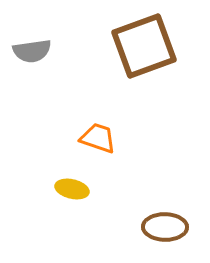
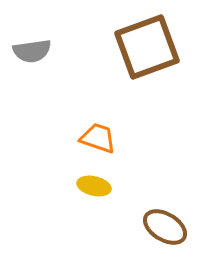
brown square: moved 3 px right, 1 px down
yellow ellipse: moved 22 px right, 3 px up
brown ellipse: rotated 30 degrees clockwise
